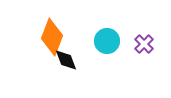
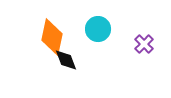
orange diamond: rotated 9 degrees counterclockwise
cyan circle: moved 9 px left, 12 px up
